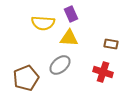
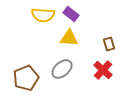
purple rectangle: rotated 28 degrees counterclockwise
yellow semicircle: moved 8 px up
brown rectangle: moved 2 px left; rotated 64 degrees clockwise
gray ellipse: moved 2 px right, 4 px down
red cross: moved 2 px up; rotated 24 degrees clockwise
